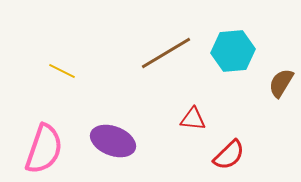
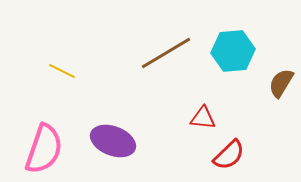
red triangle: moved 10 px right, 1 px up
